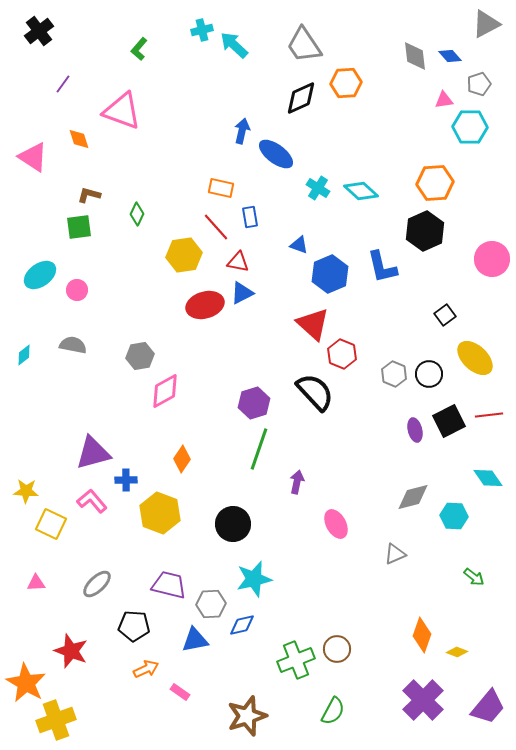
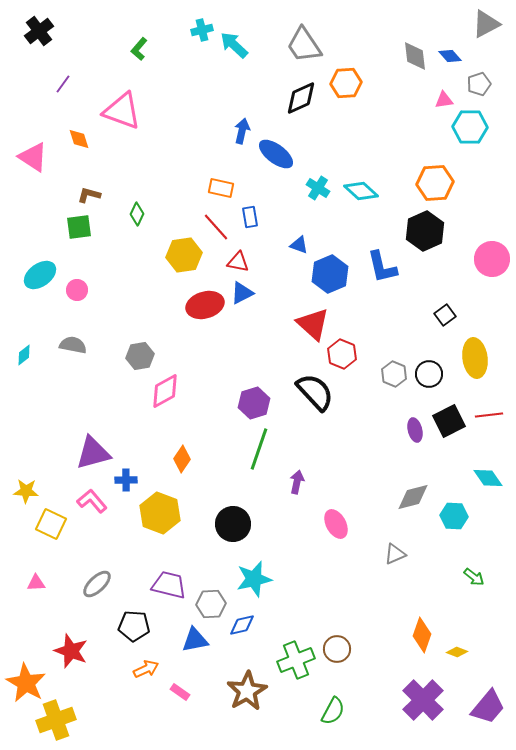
yellow ellipse at (475, 358): rotated 39 degrees clockwise
brown star at (247, 716): moved 25 px up; rotated 12 degrees counterclockwise
